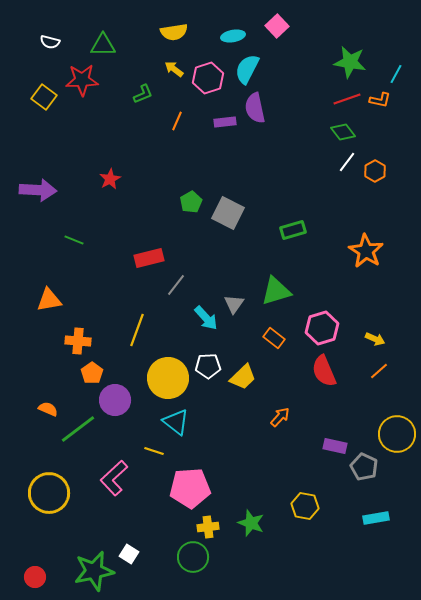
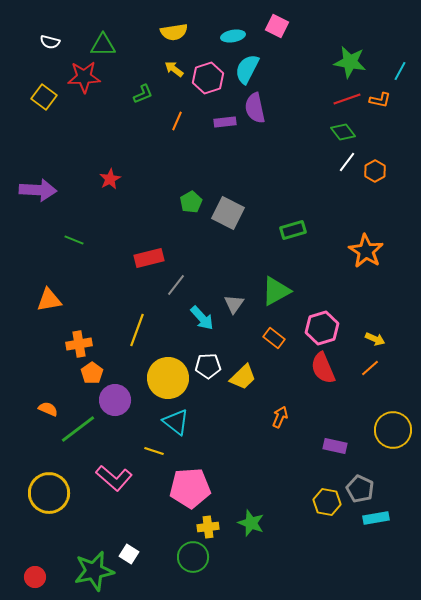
pink square at (277, 26): rotated 20 degrees counterclockwise
cyan line at (396, 74): moved 4 px right, 3 px up
red star at (82, 80): moved 2 px right, 3 px up
green triangle at (276, 291): rotated 12 degrees counterclockwise
cyan arrow at (206, 318): moved 4 px left
orange cross at (78, 341): moved 1 px right, 3 px down; rotated 15 degrees counterclockwise
red semicircle at (324, 371): moved 1 px left, 3 px up
orange line at (379, 371): moved 9 px left, 3 px up
orange arrow at (280, 417): rotated 20 degrees counterclockwise
yellow circle at (397, 434): moved 4 px left, 4 px up
gray pentagon at (364, 467): moved 4 px left, 22 px down
pink L-shape at (114, 478): rotated 96 degrees counterclockwise
yellow hexagon at (305, 506): moved 22 px right, 4 px up
